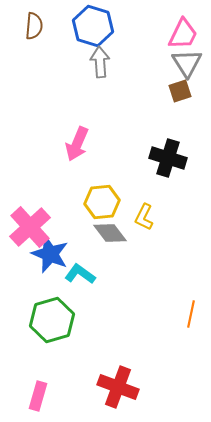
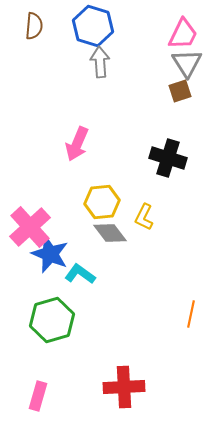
red cross: moved 6 px right; rotated 24 degrees counterclockwise
